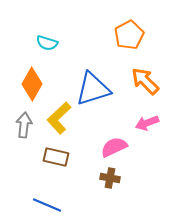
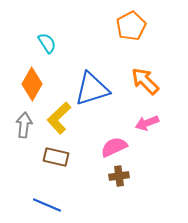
orange pentagon: moved 2 px right, 9 px up
cyan semicircle: rotated 140 degrees counterclockwise
blue triangle: moved 1 px left
brown cross: moved 9 px right, 2 px up; rotated 18 degrees counterclockwise
